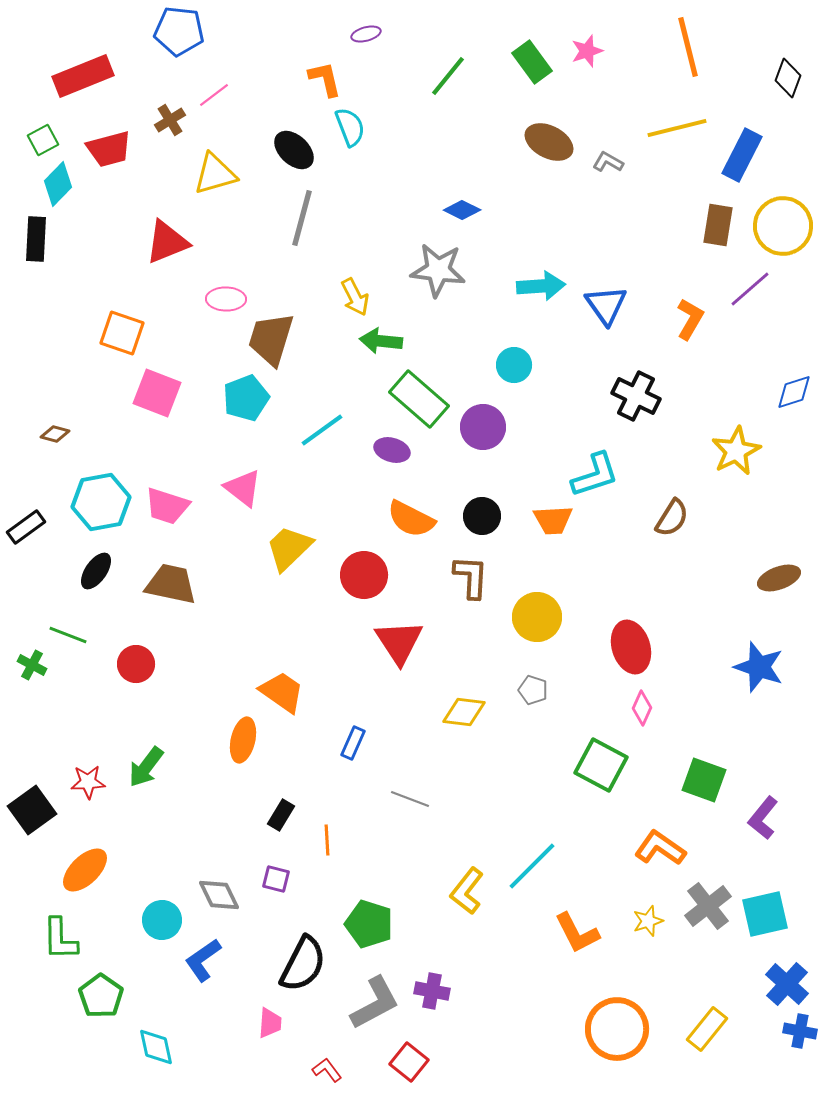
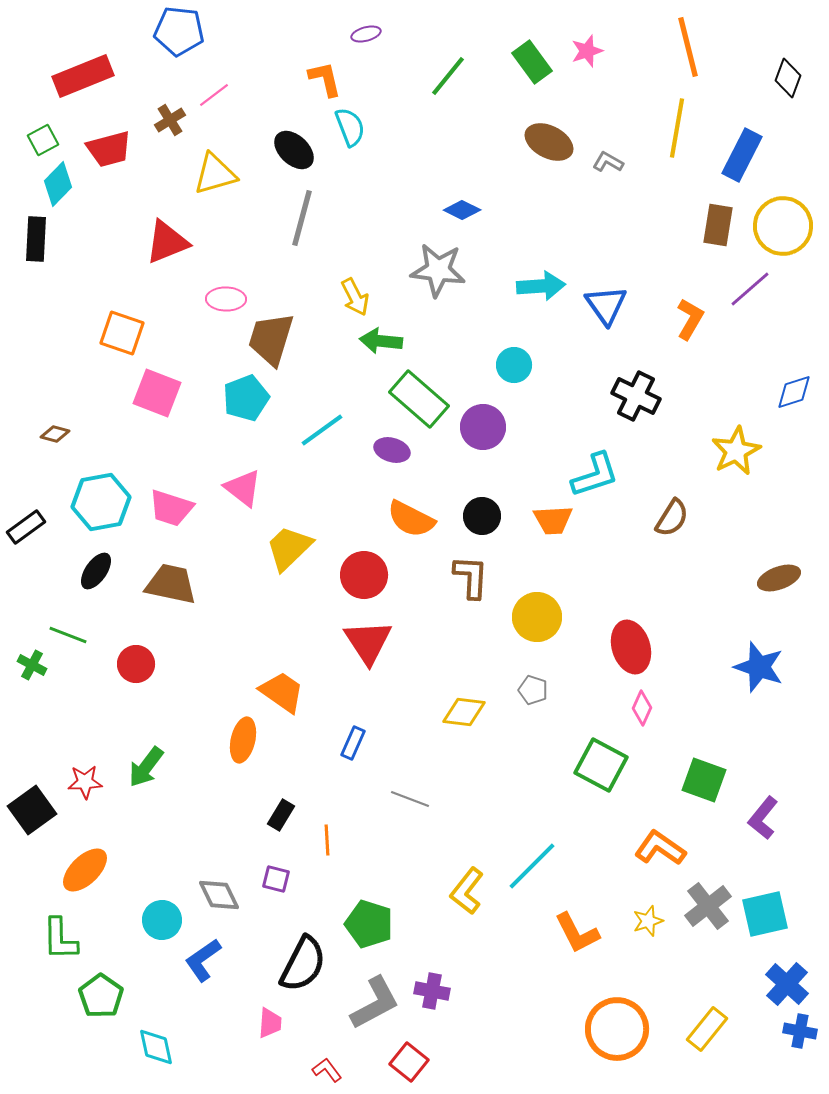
yellow line at (677, 128): rotated 66 degrees counterclockwise
pink trapezoid at (167, 506): moved 4 px right, 2 px down
red triangle at (399, 642): moved 31 px left
red star at (88, 782): moved 3 px left
